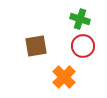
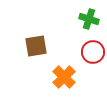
green cross: moved 9 px right
red circle: moved 10 px right, 6 px down
